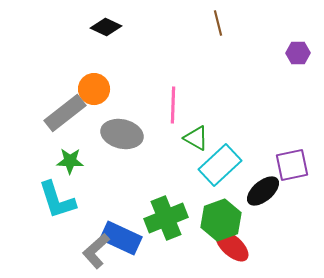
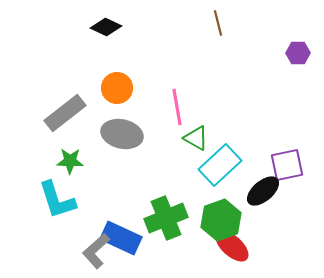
orange circle: moved 23 px right, 1 px up
pink line: moved 4 px right, 2 px down; rotated 12 degrees counterclockwise
purple square: moved 5 px left
